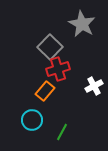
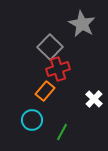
white cross: moved 13 px down; rotated 18 degrees counterclockwise
